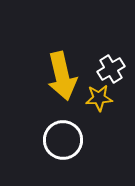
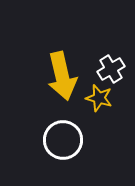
yellow star: rotated 20 degrees clockwise
